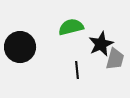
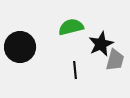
gray trapezoid: moved 1 px down
black line: moved 2 px left
